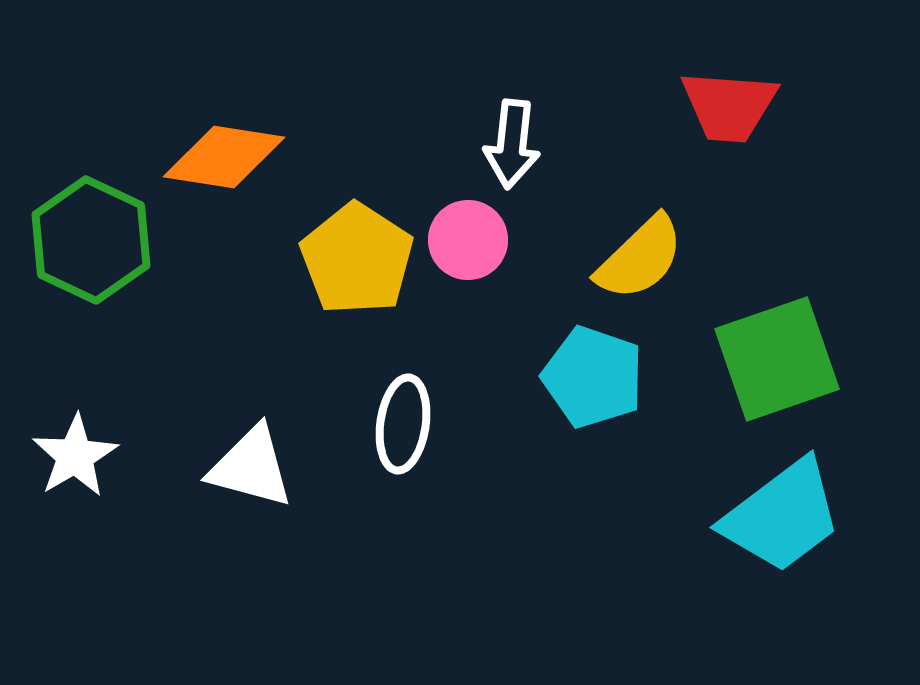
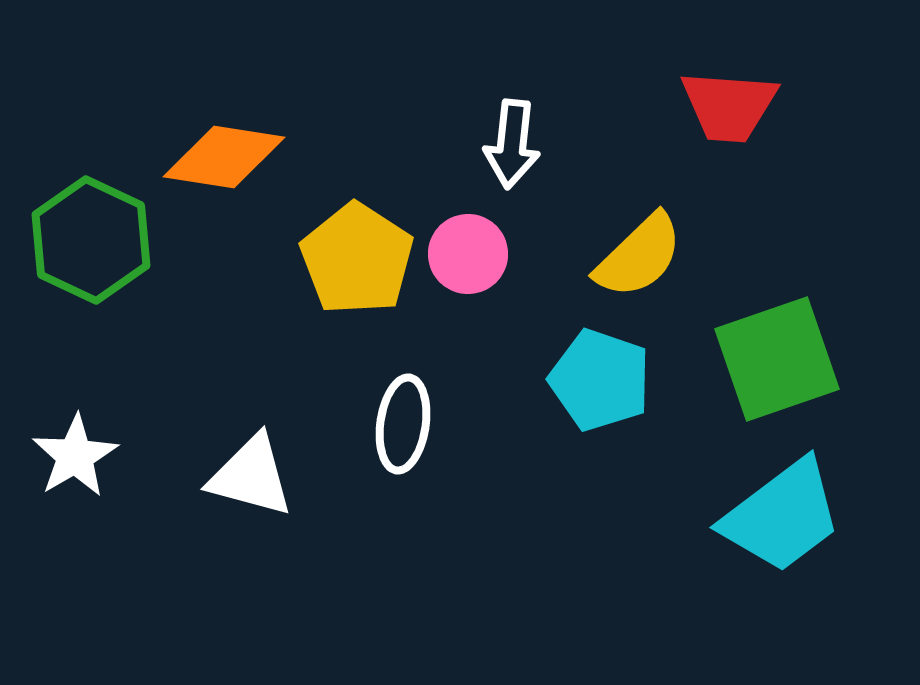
pink circle: moved 14 px down
yellow semicircle: moved 1 px left, 2 px up
cyan pentagon: moved 7 px right, 3 px down
white triangle: moved 9 px down
